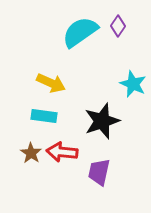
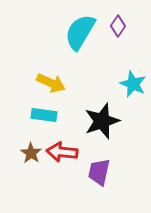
cyan semicircle: rotated 24 degrees counterclockwise
cyan rectangle: moved 1 px up
